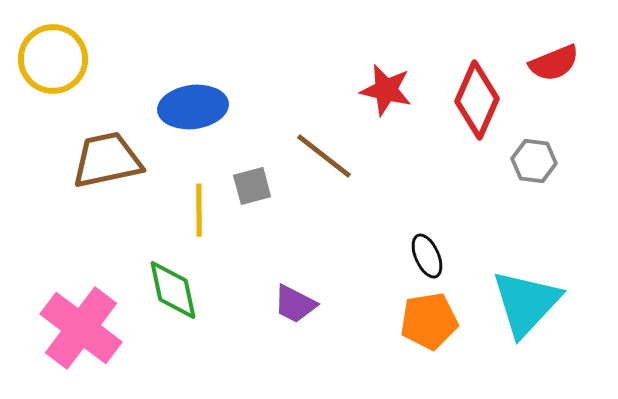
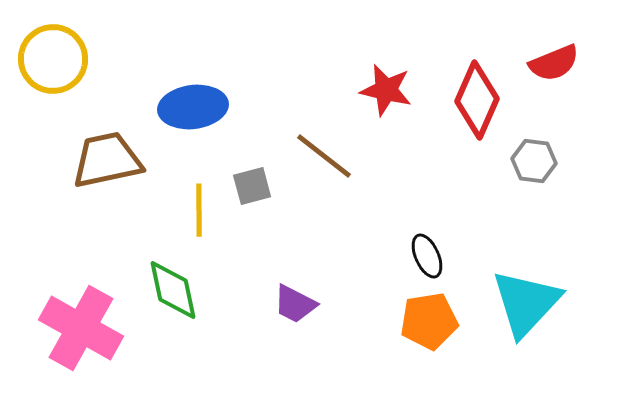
pink cross: rotated 8 degrees counterclockwise
